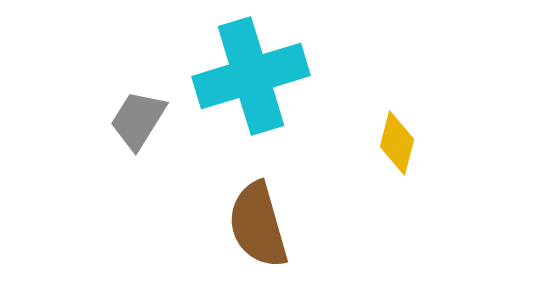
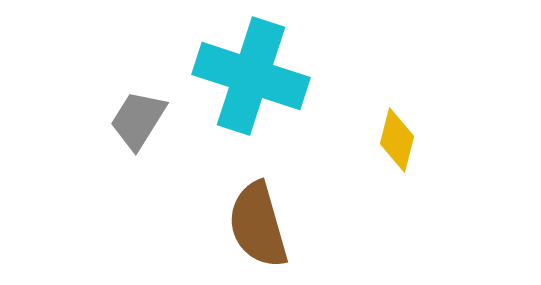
cyan cross: rotated 35 degrees clockwise
yellow diamond: moved 3 px up
